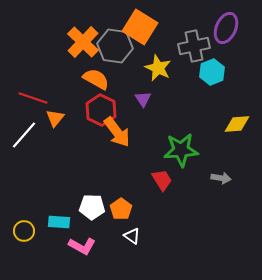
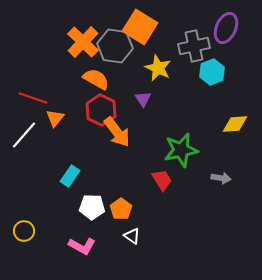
yellow diamond: moved 2 px left
green star: rotated 8 degrees counterclockwise
cyan rectangle: moved 11 px right, 46 px up; rotated 60 degrees counterclockwise
